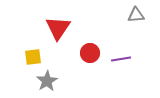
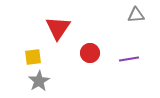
purple line: moved 8 px right
gray star: moved 8 px left
